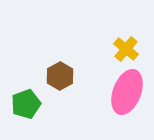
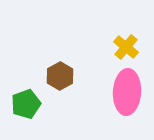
yellow cross: moved 2 px up
pink ellipse: rotated 18 degrees counterclockwise
